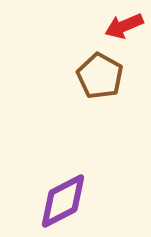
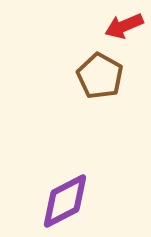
purple diamond: moved 2 px right
